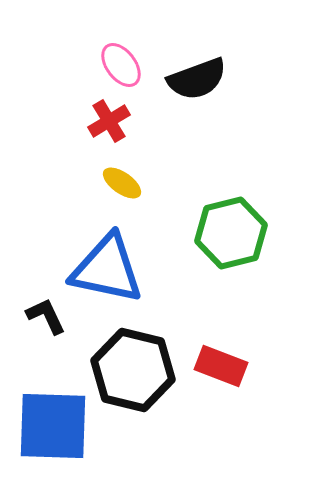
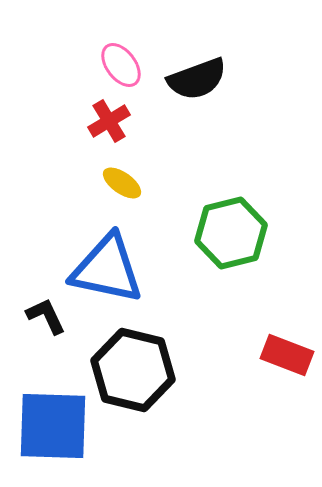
red rectangle: moved 66 px right, 11 px up
